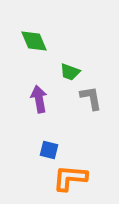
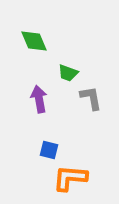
green trapezoid: moved 2 px left, 1 px down
